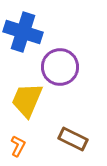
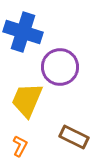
brown rectangle: moved 1 px right, 2 px up
orange L-shape: moved 2 px right
